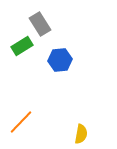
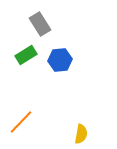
green rectangle: moved 4 px right, 9 px down
